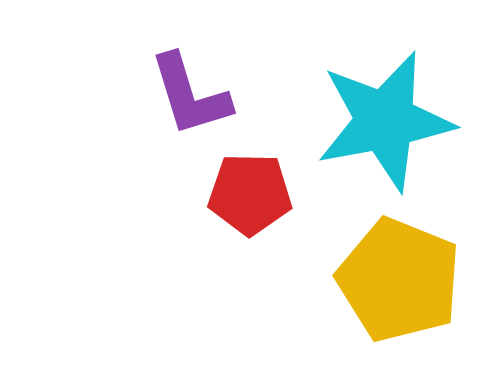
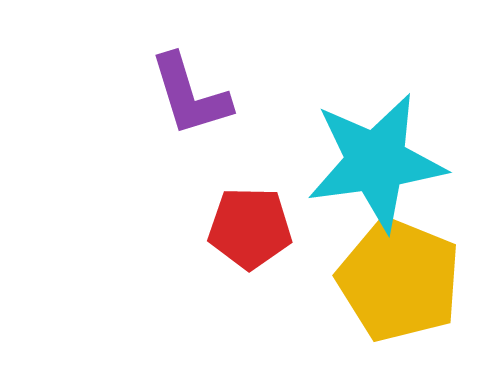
cyan star: moved 9 px left, 41 px down; rotated 3 degrees clockwise
red pentagon: moved 34 px down
